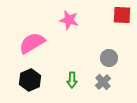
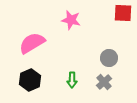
red square: moved 1 px right, 2 px up
pink star: moved 2 px right
gray cross: moved 1 px right
